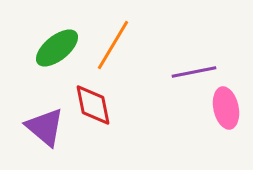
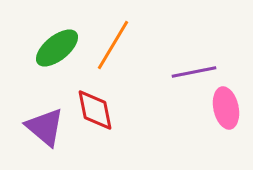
red diamond: moved 2 px right, 5 px down
